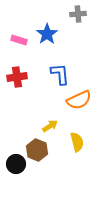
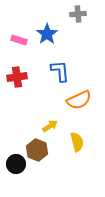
blue L-shape: moved 3 px up
